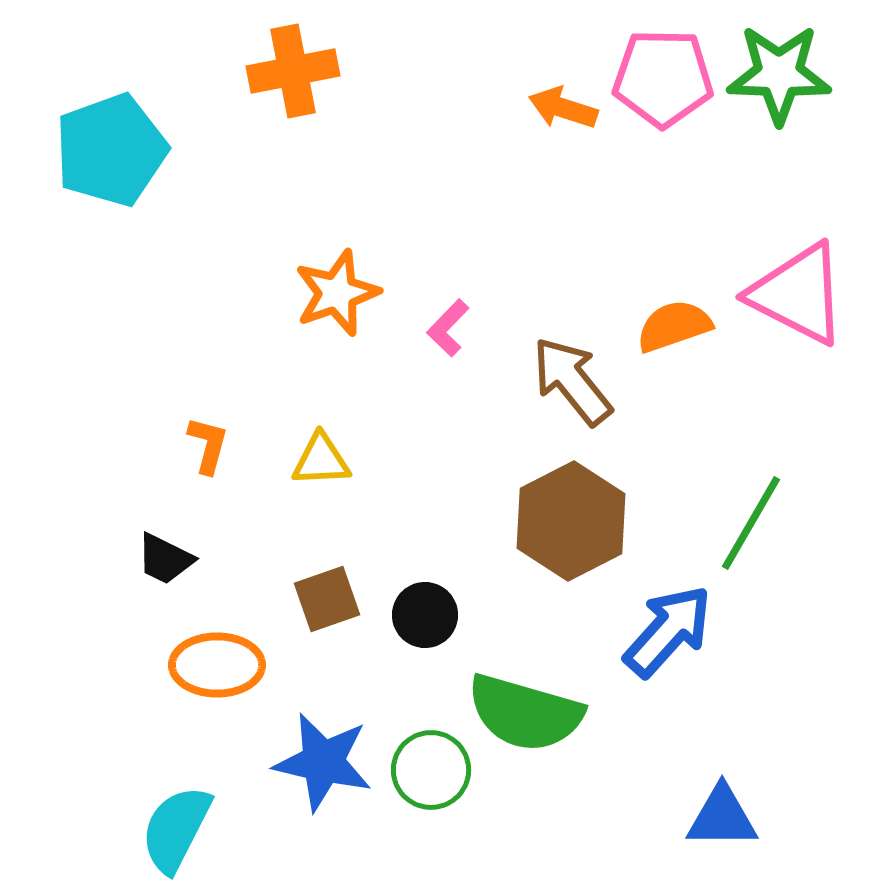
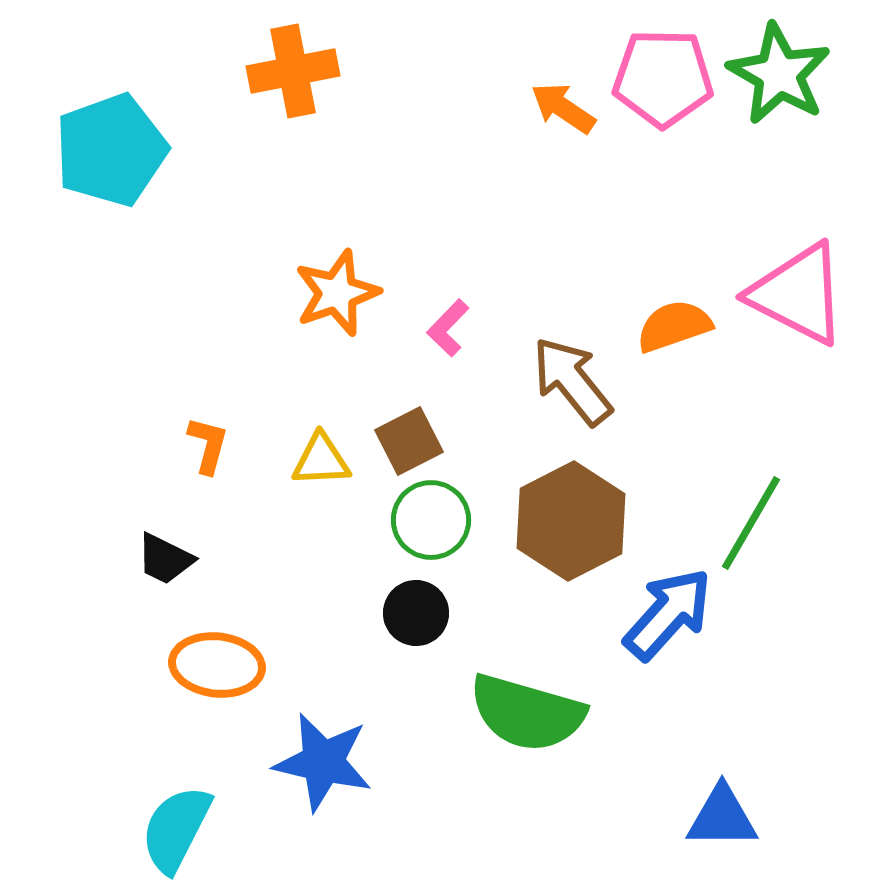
green star: rotated 28 degrees clockwise
orange arrow: rotated 16 degrees clockwise
brown square: moved 82 px right, 158 px up; rotated 8 degrees counterclockwise
black circle: moved 9 px left, 2 px up
blue arrow: moved 17 px up
orange ellipse: rotated 6 degrees clockwise
green semicircle: moved 2 px right
green circle: moved 250 px up
